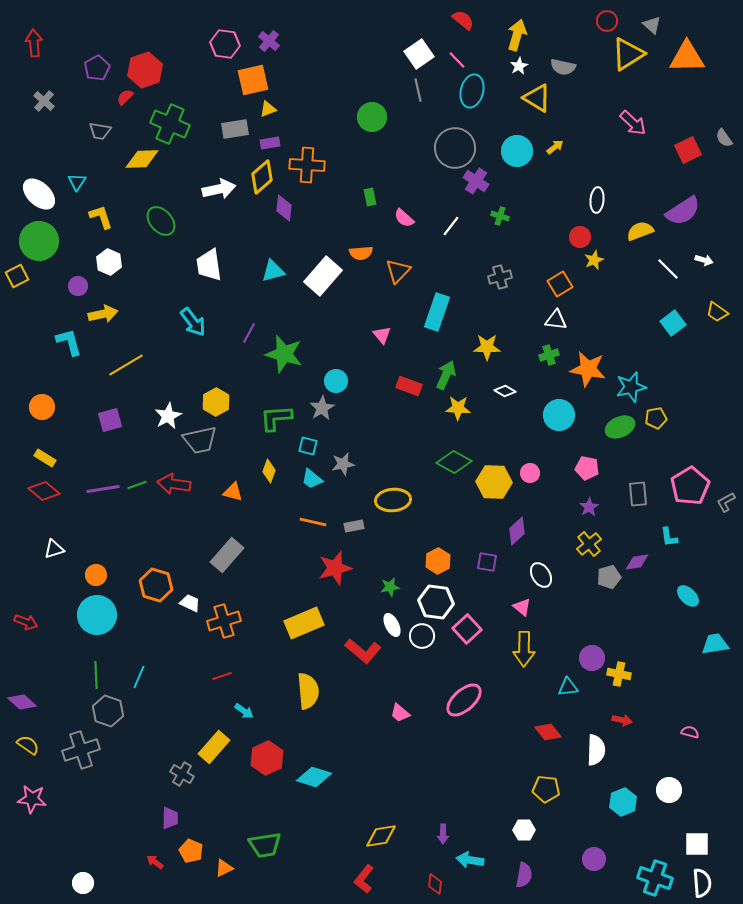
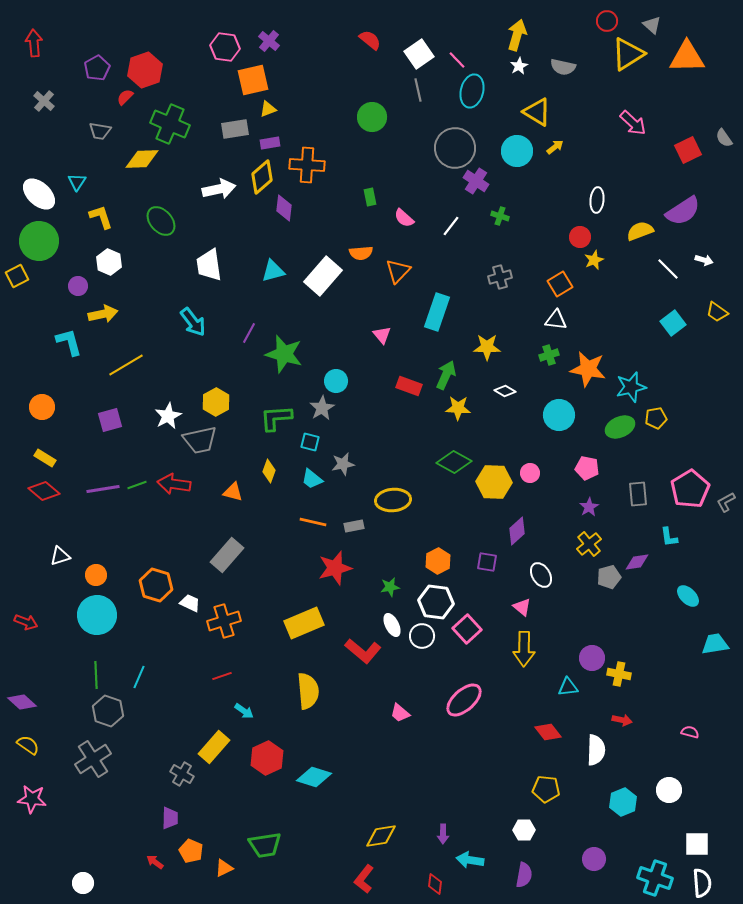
red semicircle at (463, 20): moved 93 px left, 20 px down
pink hexagon at (225, 44): moved 3 px down
yellow triangle at (537, 98): moved 14 px down
cyan square at (308, 446): moved 2 px right, 4 px up
pink pentagon at (690, 486): moved 3 px down
white triangle at (54, 549): moved 6 px right, 7 px down
gray cross at (81, 750): moved 12 px right, 9 px down; rotated 15 degrees counterclockwise
